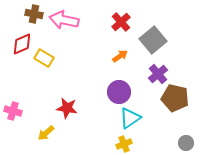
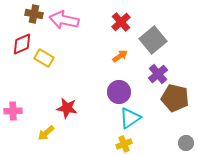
pink cross: rotated 18 degrees counterclockwise
